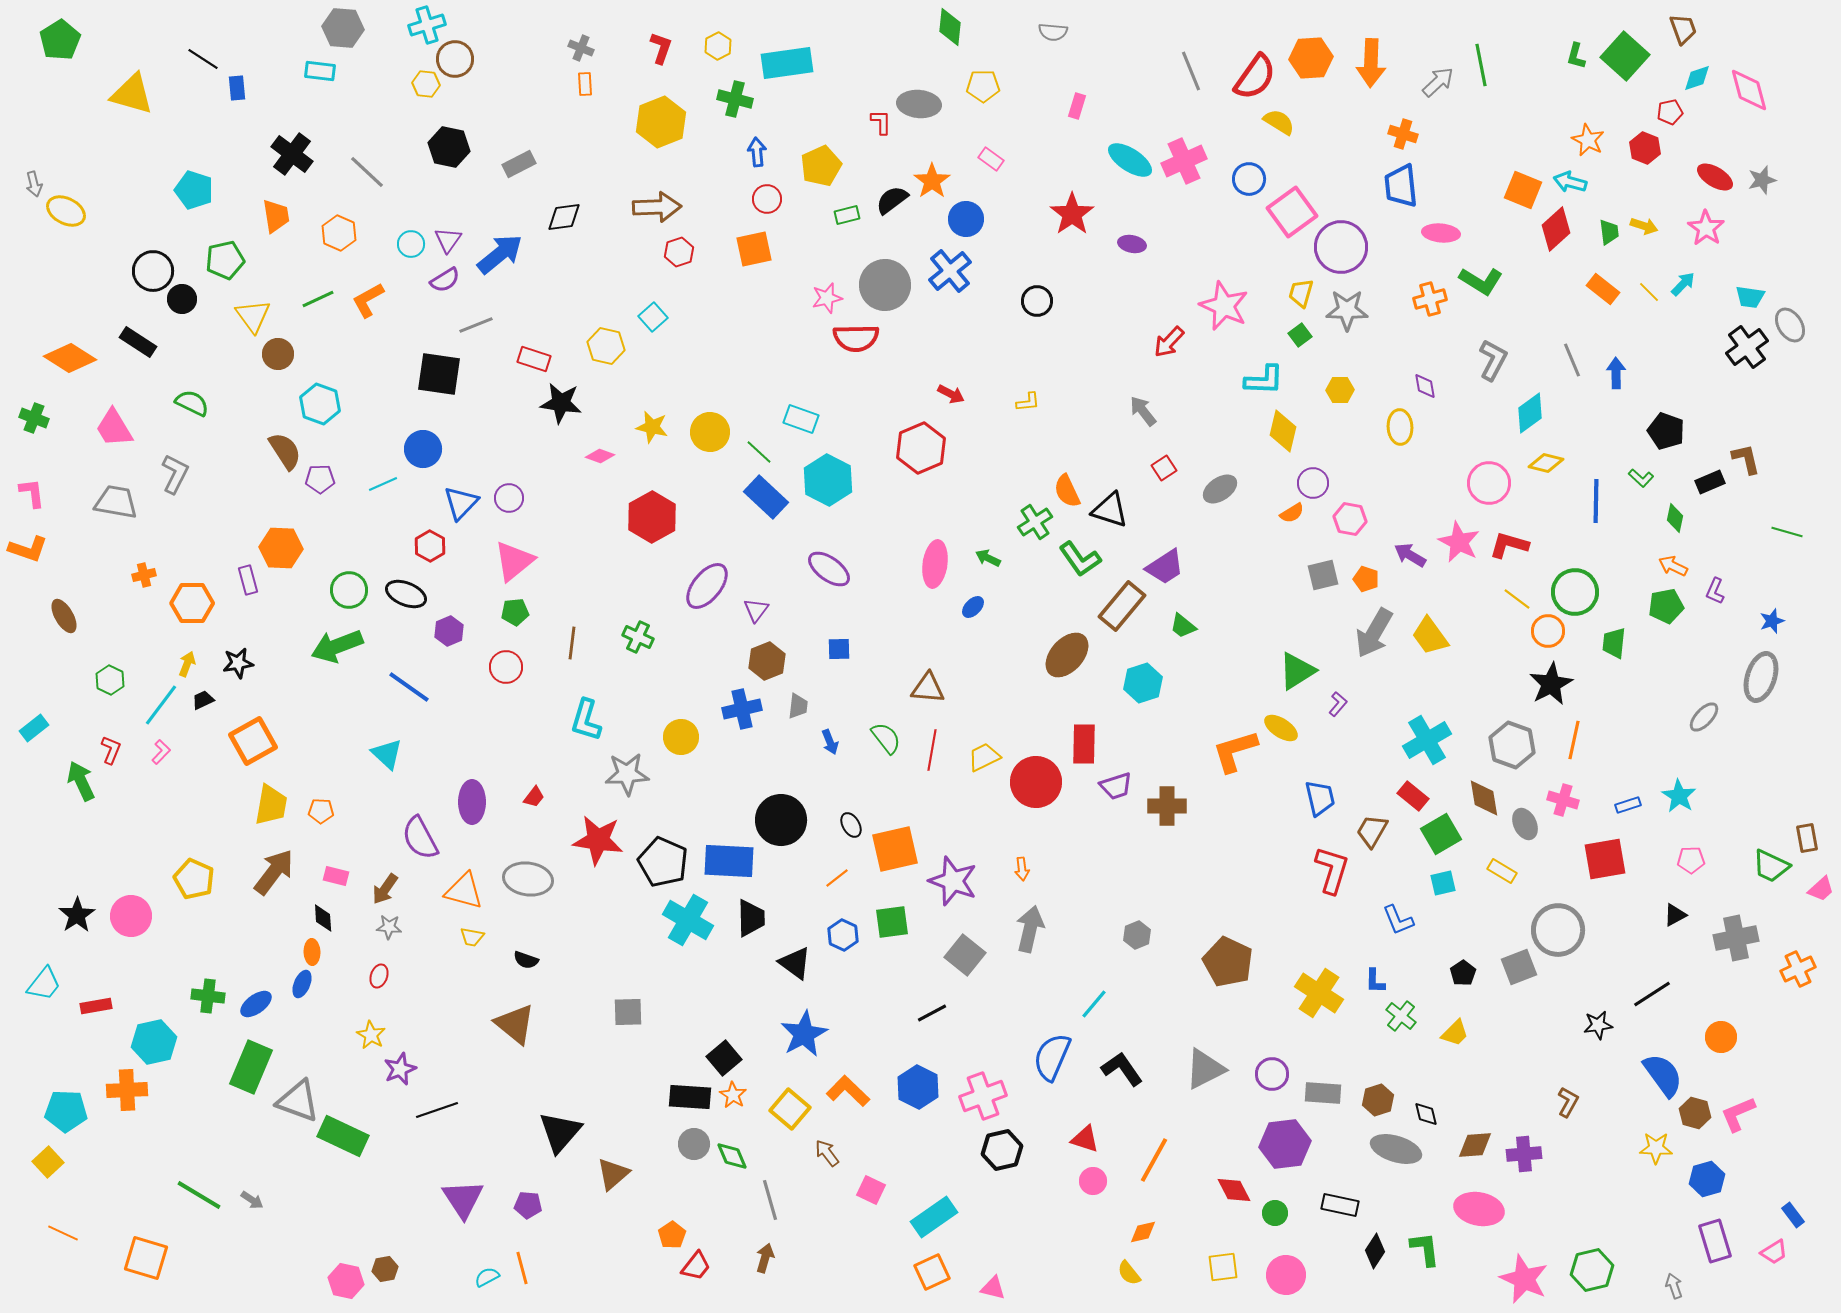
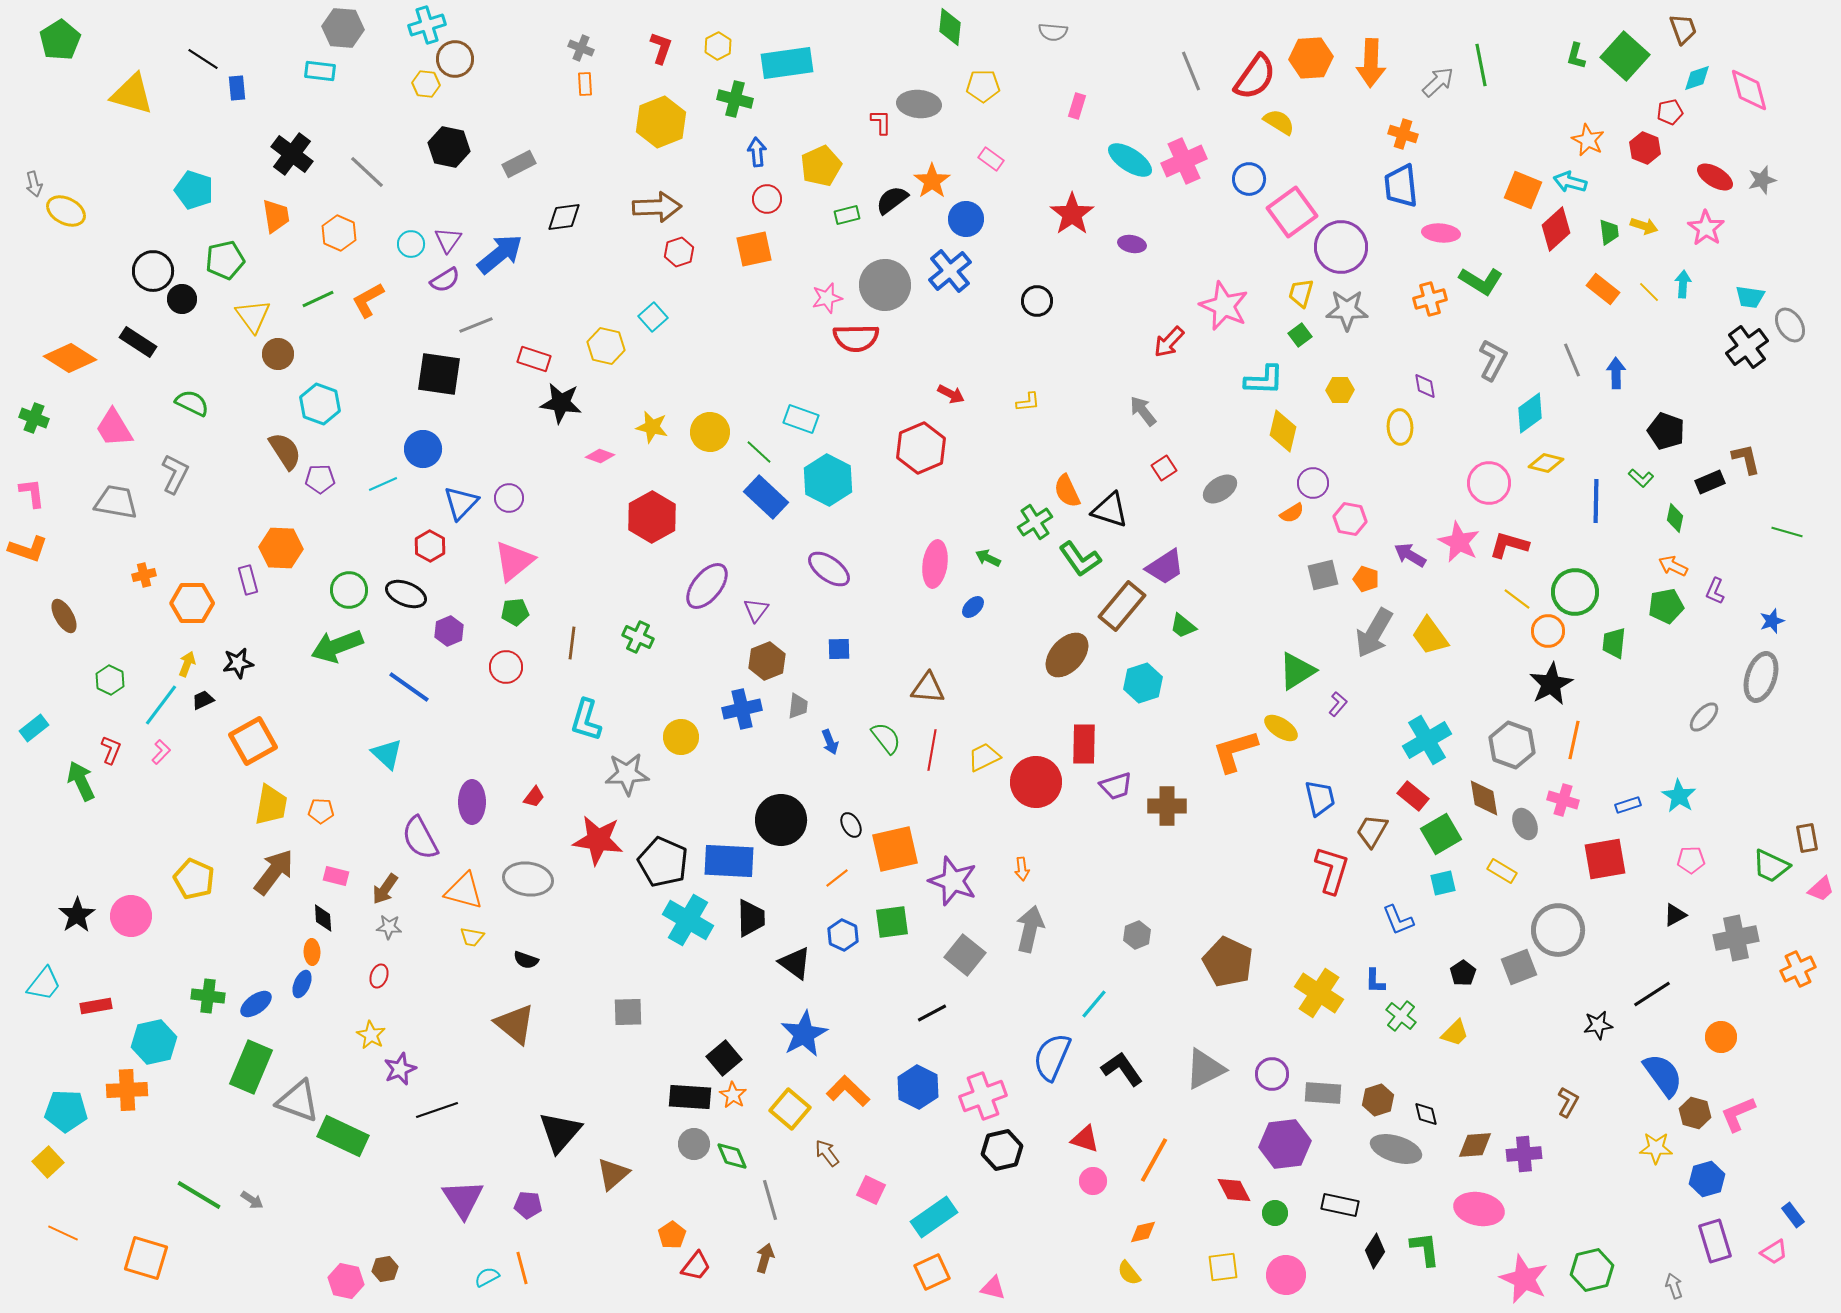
cyan arrow at (1683, 284): rotated 40 degrees counterclockwise
